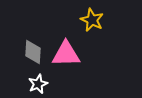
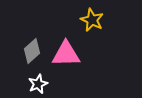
gray diamond: moved 1 px left, 1 px up; rotated 45 degrees clockwise
